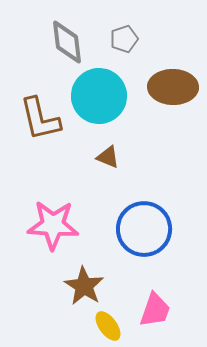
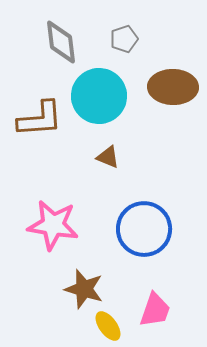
gray diamond: moved 6 px left
brown L-shape: rotated 81 degrees counterclockwise
pink star: rotated 6 degrees clockwise
brown star: moved 3 px down; rotated 15 degrees counterclockwise
